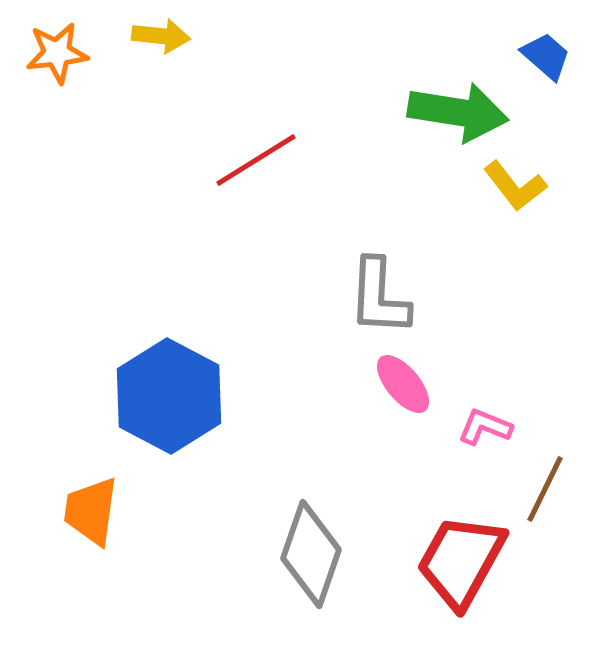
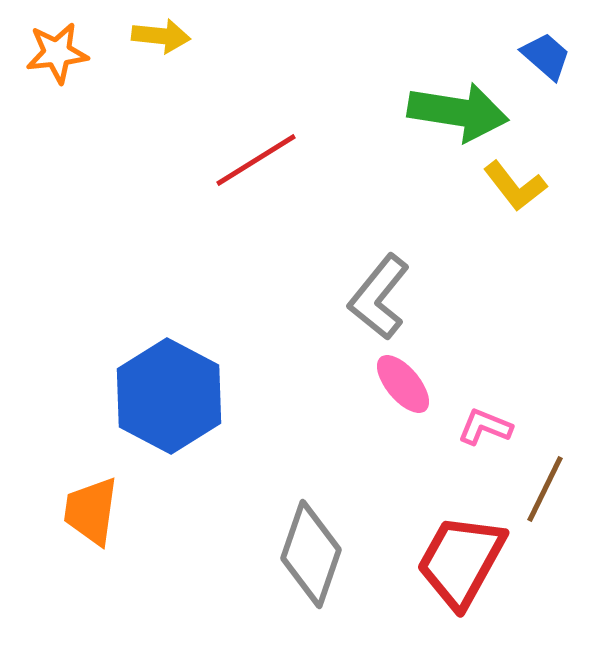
gray L-shape: rotated 36 degrees clockwise
